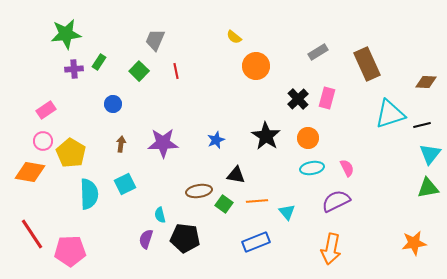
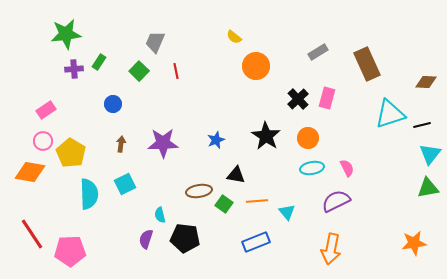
gray trapezoid at (155, 40): moved 2 px down
